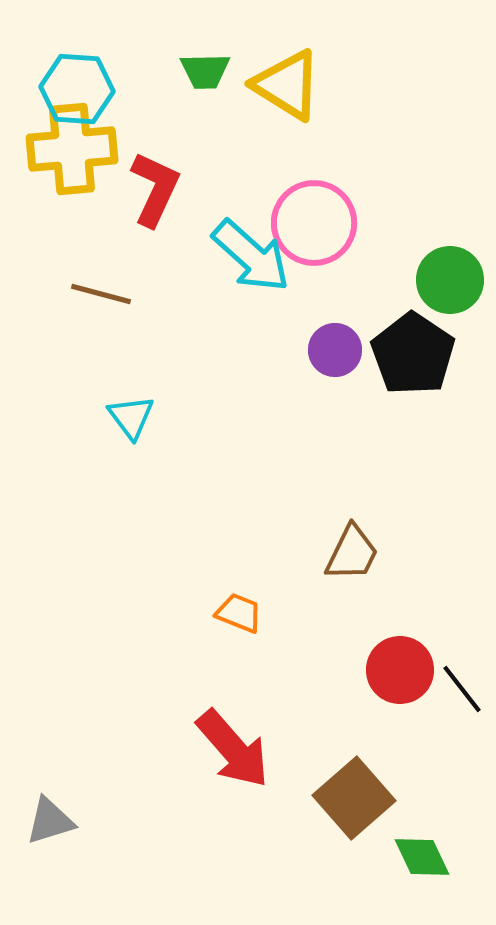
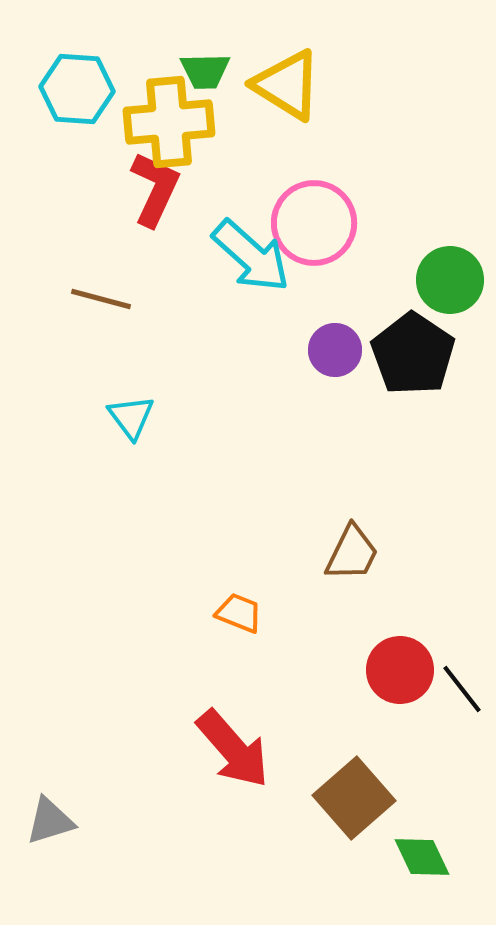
yellow cross: moved 97 px right, 27 px up
brown line: moved 5 px down
